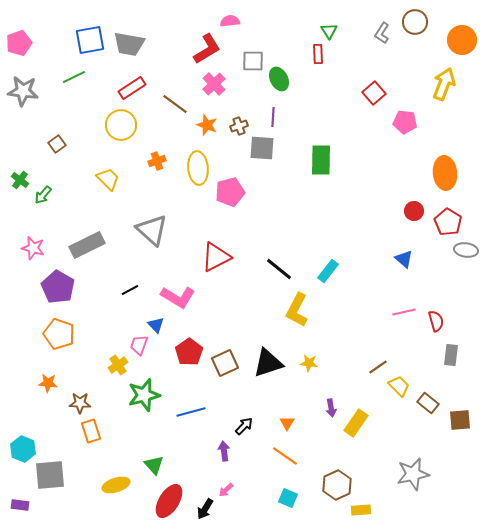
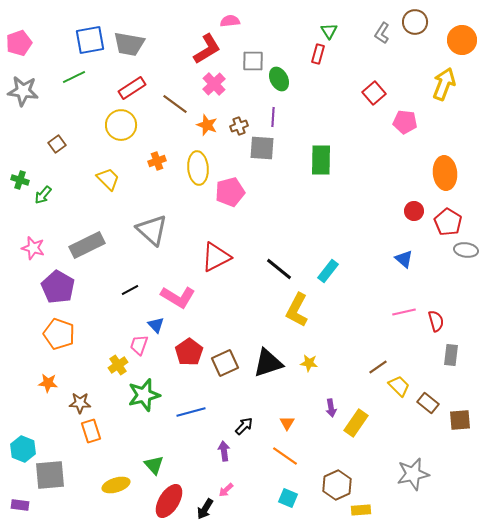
red rectangle at (318, 54): rotated 18 degrees clockwise
green cross at (20, 180): rotated 18 degrees counterclockwise
